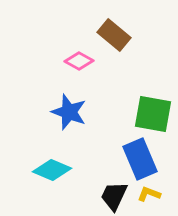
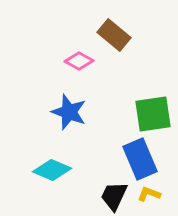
green square: rotated 18 degrees counterclockwise
